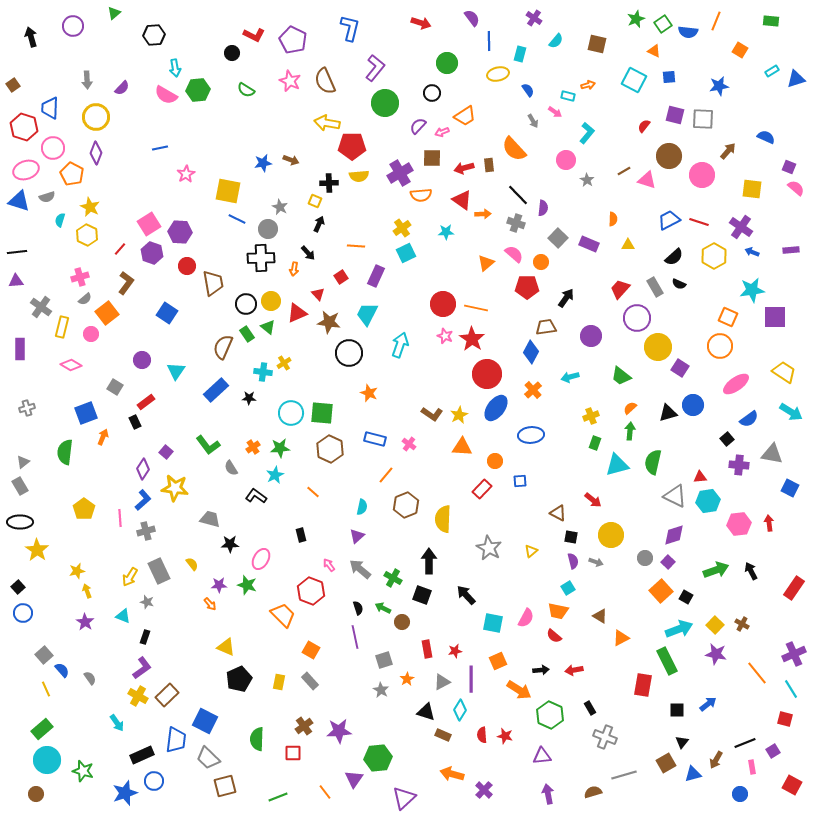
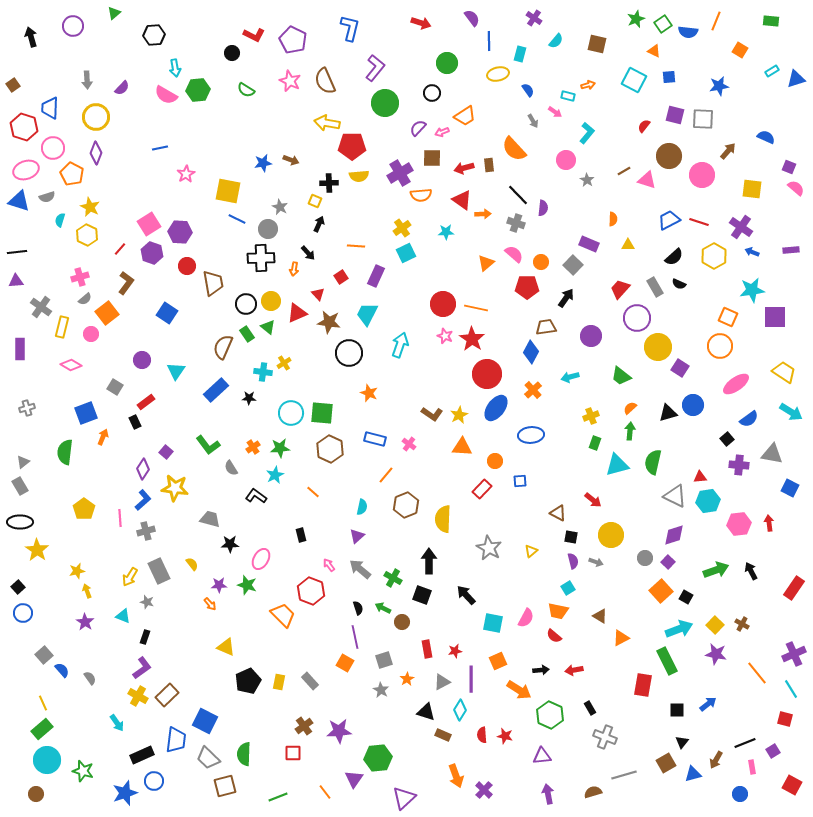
purple semicircle at (418, 126): moved 2 px down
gray square at (558, 238): moved 15 px right, 27 px down
orange square at (311, 650): moved 34 px right, 13 px down
black pentagon at (239, 679): moved 9 px right, 2 px down
yellow line at (46, 689): moved 3 px left, 14 px down
green semicircle at (257, 739): moved 13 px left, 15 px down
orange arrow at (452, 774): moved 4 px right, 2 px down; rotated 125 degrees counterclockwise
